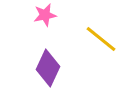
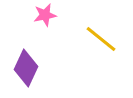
purple diamond: moved 22 px left
